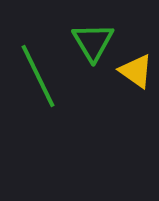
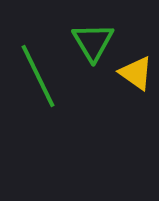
yellow triangle: moved 2 px down
